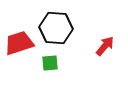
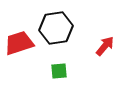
black hexagon: rotated 12 degrees counterclockwise
green square: moved 9 px right, 8 px down
